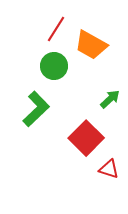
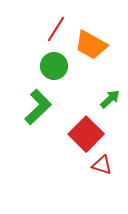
green L-shape: moved 2 px right, 2 px up
red square: moved 4 px up
red triangle: moved 7 px left, 4 px up
